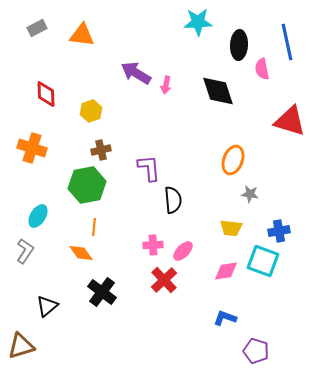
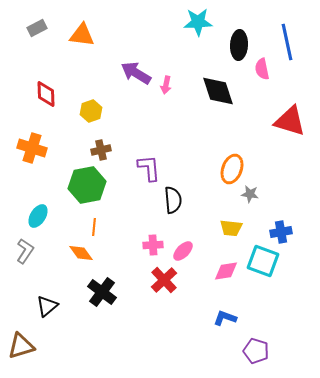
orange ellipse: moved 1 px left, 9 px down
blue cross: moved 2 px right, 1 px down
